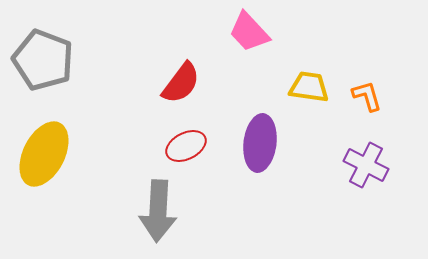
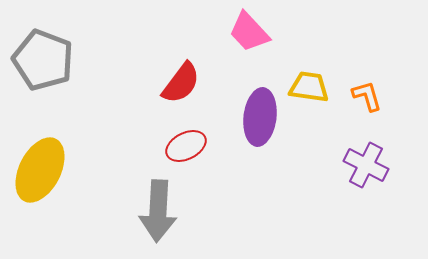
purple ellipse: moved 26 px up
yellow ellipse: moved 4 px left, 16 px down
